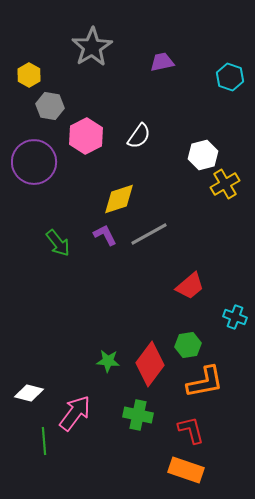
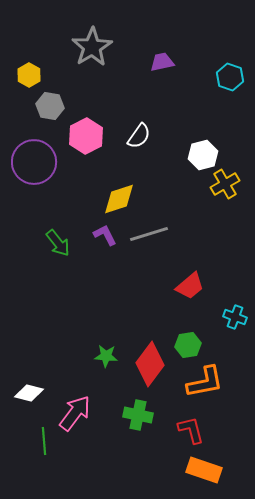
gray line: rotated 12 degrees clockwise
green star: moved 2 px left, 5 px up
orange rectangle: moved 18 px right
